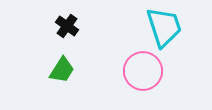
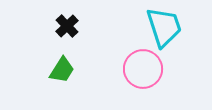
black cross: rotated 10 degrees clockwise
pink circle: moved 2 px up
